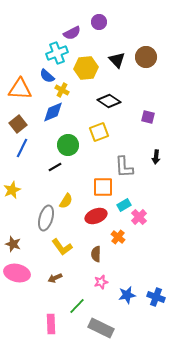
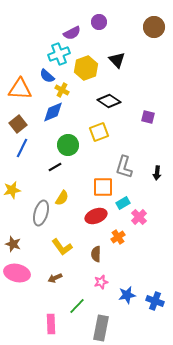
cyan cross: moved 2 px right, 1 px down
brown circle: moved 8 px right, 30 px up
yellow hexagon: rotated 15 degrees counterclockwise
black arrow: moved 1 px right, 16 px down
gray L-shape: rotated 20 degrees clockwise
yellow star: rotated 12 degrees clockwise
yellow semicircle: moved 4 px left, 3 px up
cyan rectangle: moved 1 px left, 2 px up
gray ellipse: moved 5 px left, 5 px up
orange cross: rotated 16 degrees clockwise
blue cross: moved 1 px left, 4 px down
gray rectangle: rotated 75 degrees clockwise
